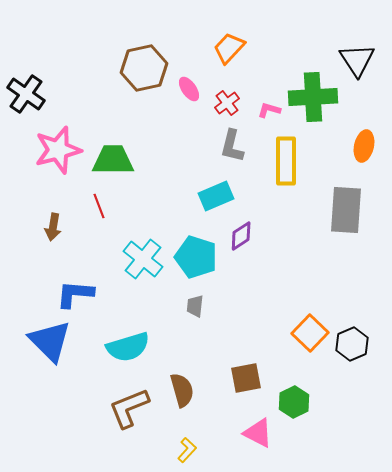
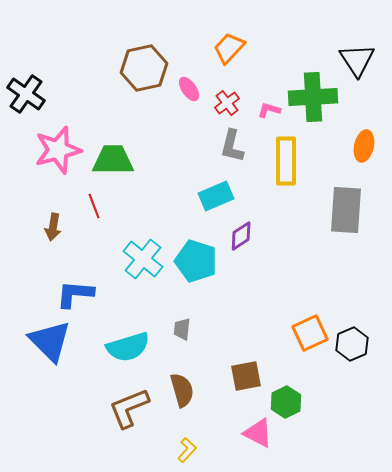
red line: moved 5 px left
cyan pentagon: moved 4 px down
gray trapezoid: moved 13 px left, 23 px down
orange square: rotated 21 degrees clockwise
brown square: moved 2 px up
green hexagon: moved 8 px left
